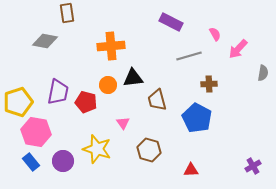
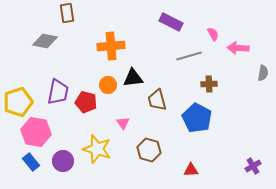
pink semicircle: moved 2 px left
pink arrow: moved 1 px up; rotated 50 degrees clockwise
